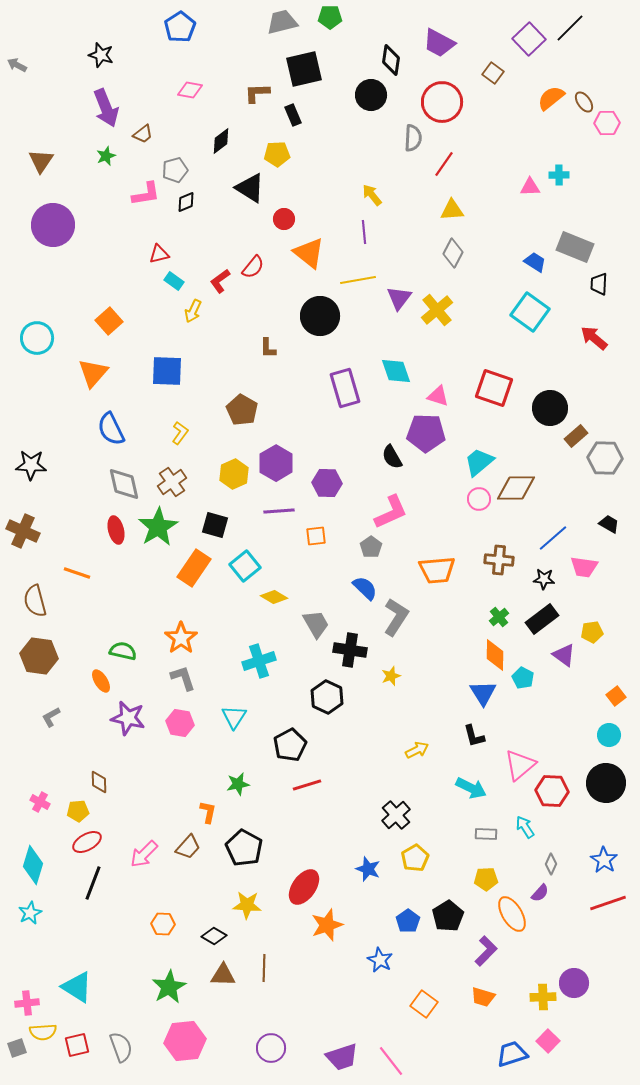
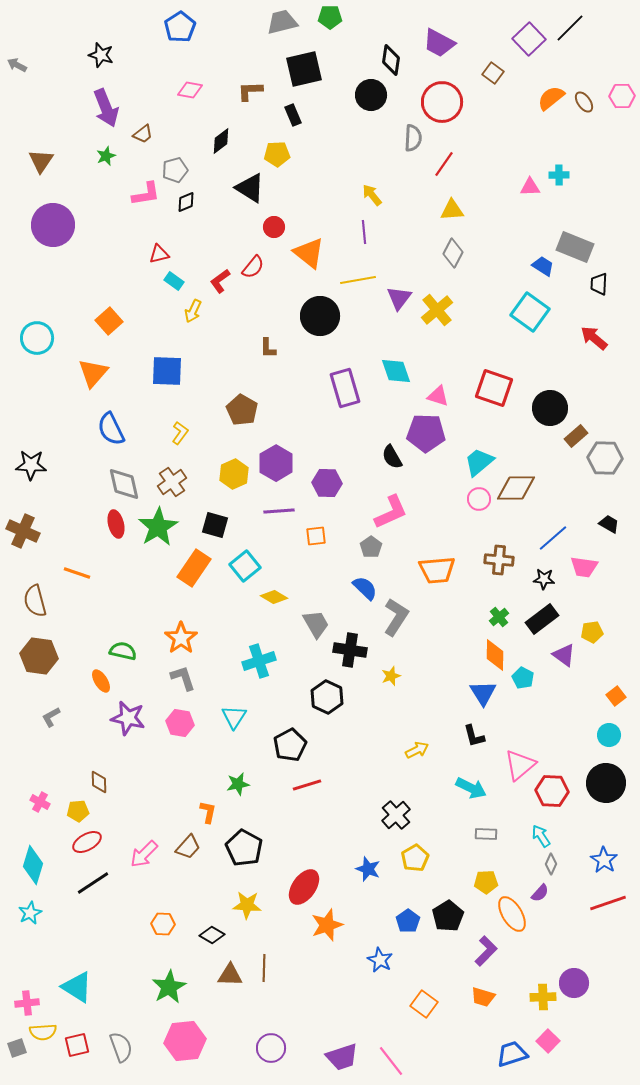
brown L-shape at (257, 93): moved 7 px left, 2 px up
pink hexagon at (607, 123): moved 15 px right, 27 px up
red circle at (284, 219): moved 10 px left, 8 px down
blue trapezoid at (535, 262): moved 8 px right, 4 px down
red ellipse at (116, 530): moved 6 px up
cyan arrow at (525, 827): moved 16 px right, 9 px down
yellow pentagon at (486, 879): moved 3 px down
black line at (93, 883): rotated 36 degrees clockwise
black diamond at (214, 936): moved 2 px left, 1 px up
brown triangle at (223, 975): moved 7 px right
